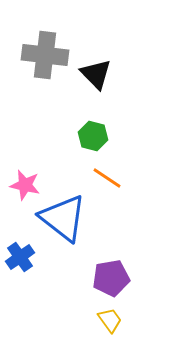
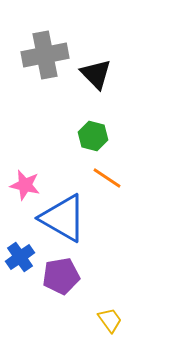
gray cross: rotated 18 degrees counterclockwise
blue triangle: rotated 8 degrees counterclockwise
purple pentagon: moved 50 px left, 2 px up
